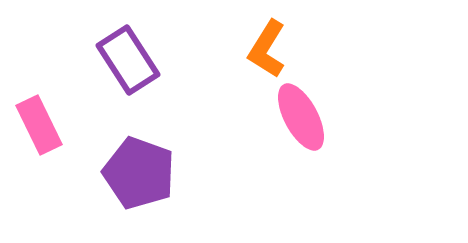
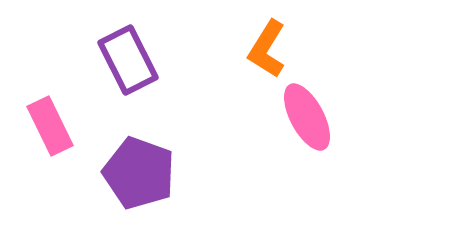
purple rectangle: rotated 6 degrees clockwise
pink ellipse: moved 6 px right
pink rectangle: moved 11 px right, 1 px down
